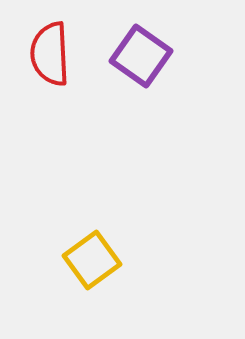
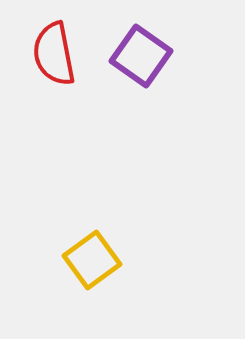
red semicircle: moved 4 px right; rotated 8 degrees counterclockwise
